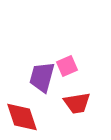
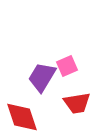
purple trapezoid: rotated 16 degrees clockwise
